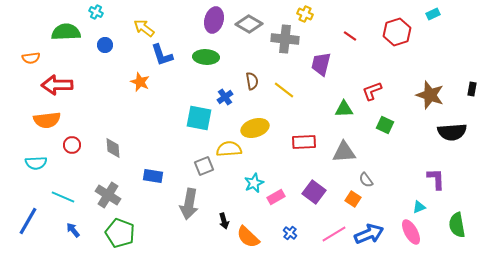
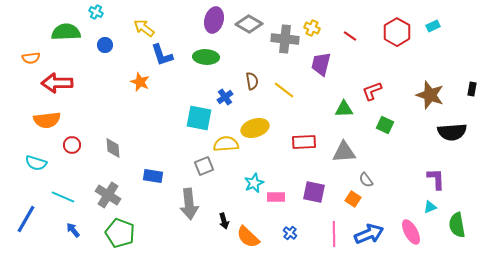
yellow cross at (305, 14): moved 7 px right, 14 px down
cyan rectangle at (433, 14): moved 12 px down
red hexagon at (397, 32): rotated 12 degrees counterclockwise
red arrow at (57, 85): moved 2 px up
yellow semicircle at (229, 149): moved 3 px left, 5 px up
cyan semicircle at (36, 163): rotated 20 degrees clockwise
purple square at (314, 192): rotated 25 degrees counterclockwise
pink rectangle at (276, 197): rotated 30 degrees clockwise
gray arrow at (189, 204): rotated 16 degrees counterclockwise
cyan triangle at (419, 207): moved 11 px right
blue line at (28, 221): moved 2 px left, 2 px up
pink line at (334, 234): rotated 60 degrees counterclockwise
